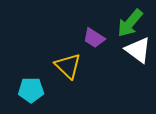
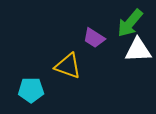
white triangle: rotated 40 degrees counterclockwise
yellow triangle: rotated 24 degrees counterclockwise
